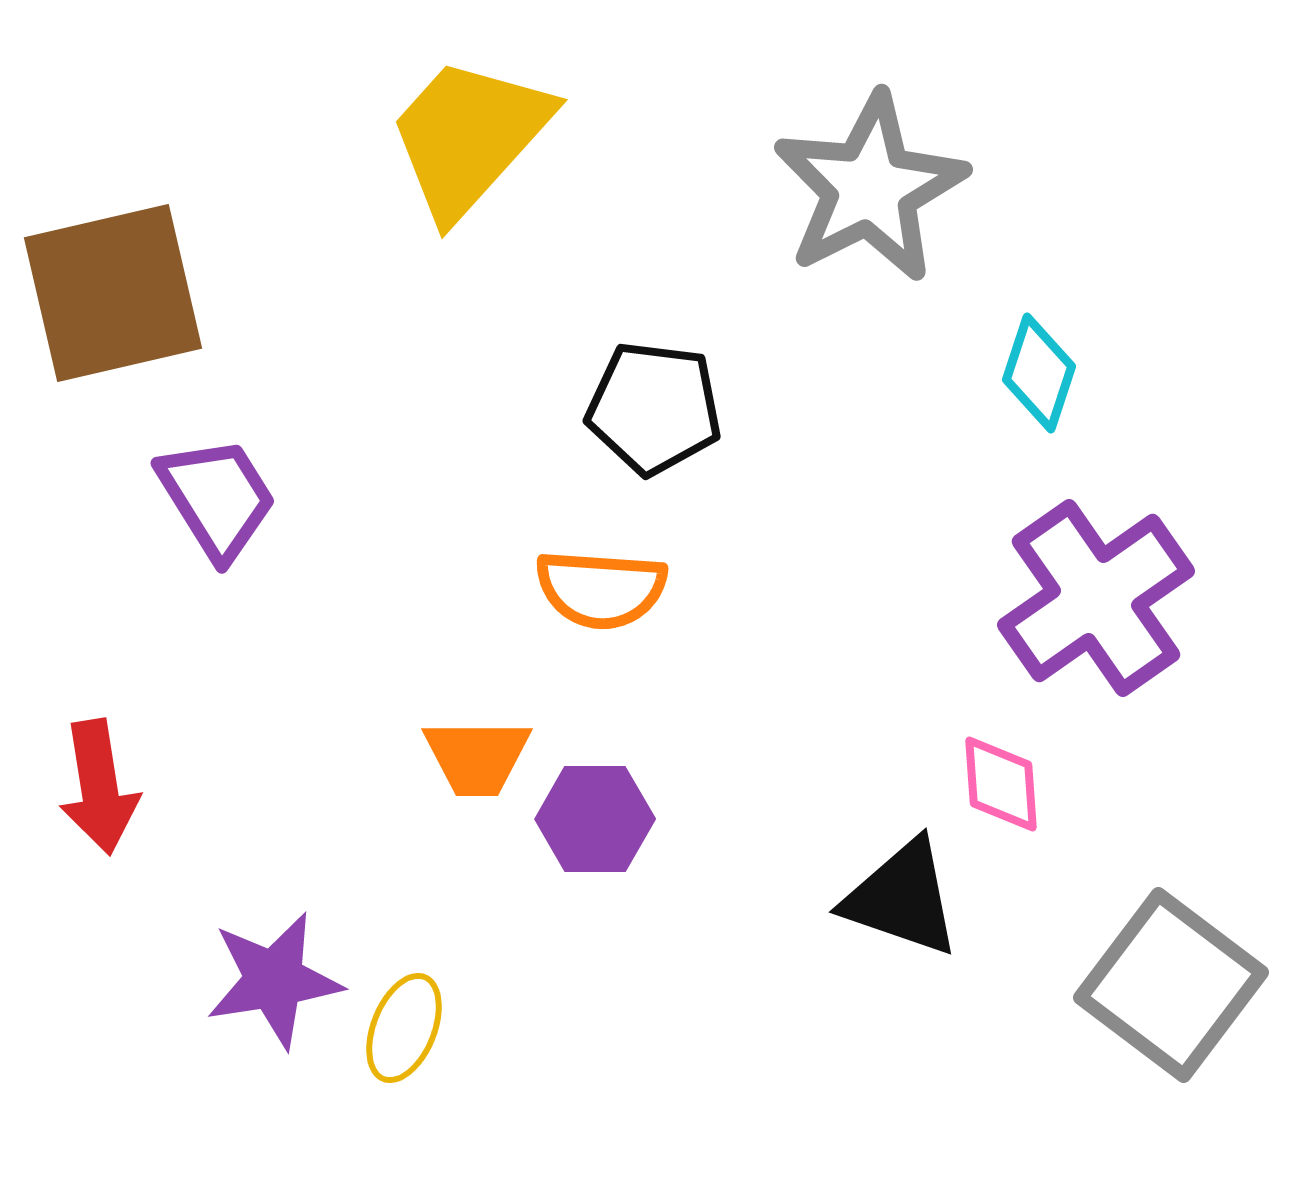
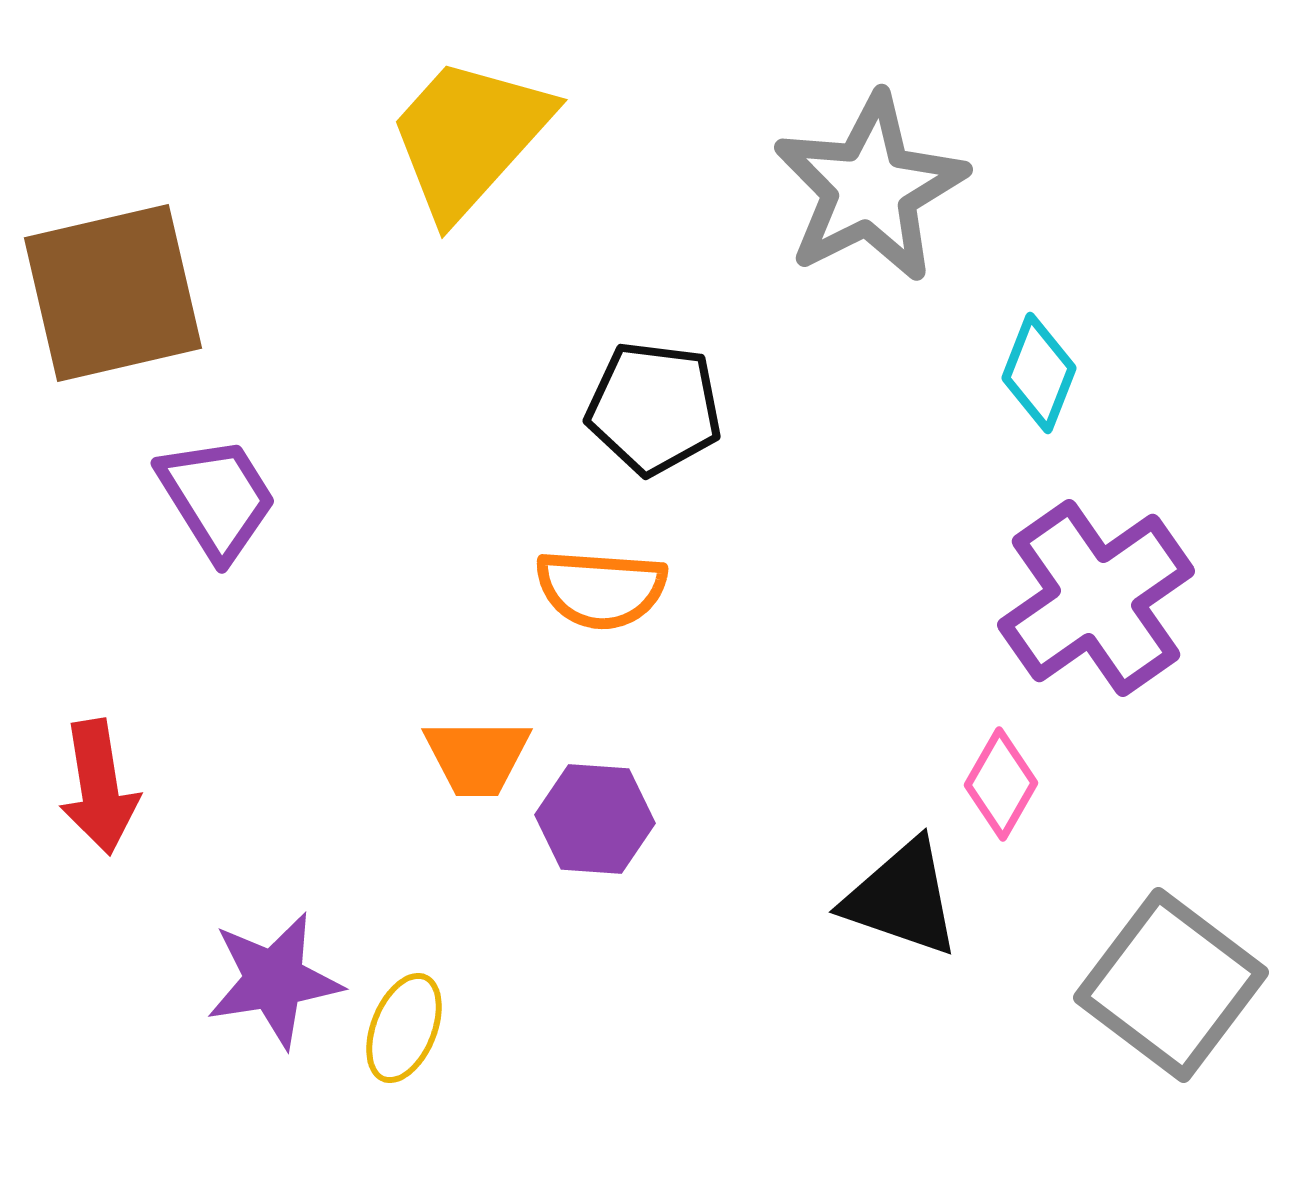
cyan diamond: rotated 3 degrees clockwise
pink diamond: rotated 34 degrees clockwise
purple hexagon: rotated 4 degrees clockwise
